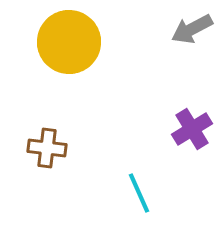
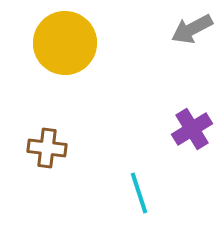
yellow circle: moved 4 px left, 1 px down
cyan line: rotated 6 degrees clockwise
